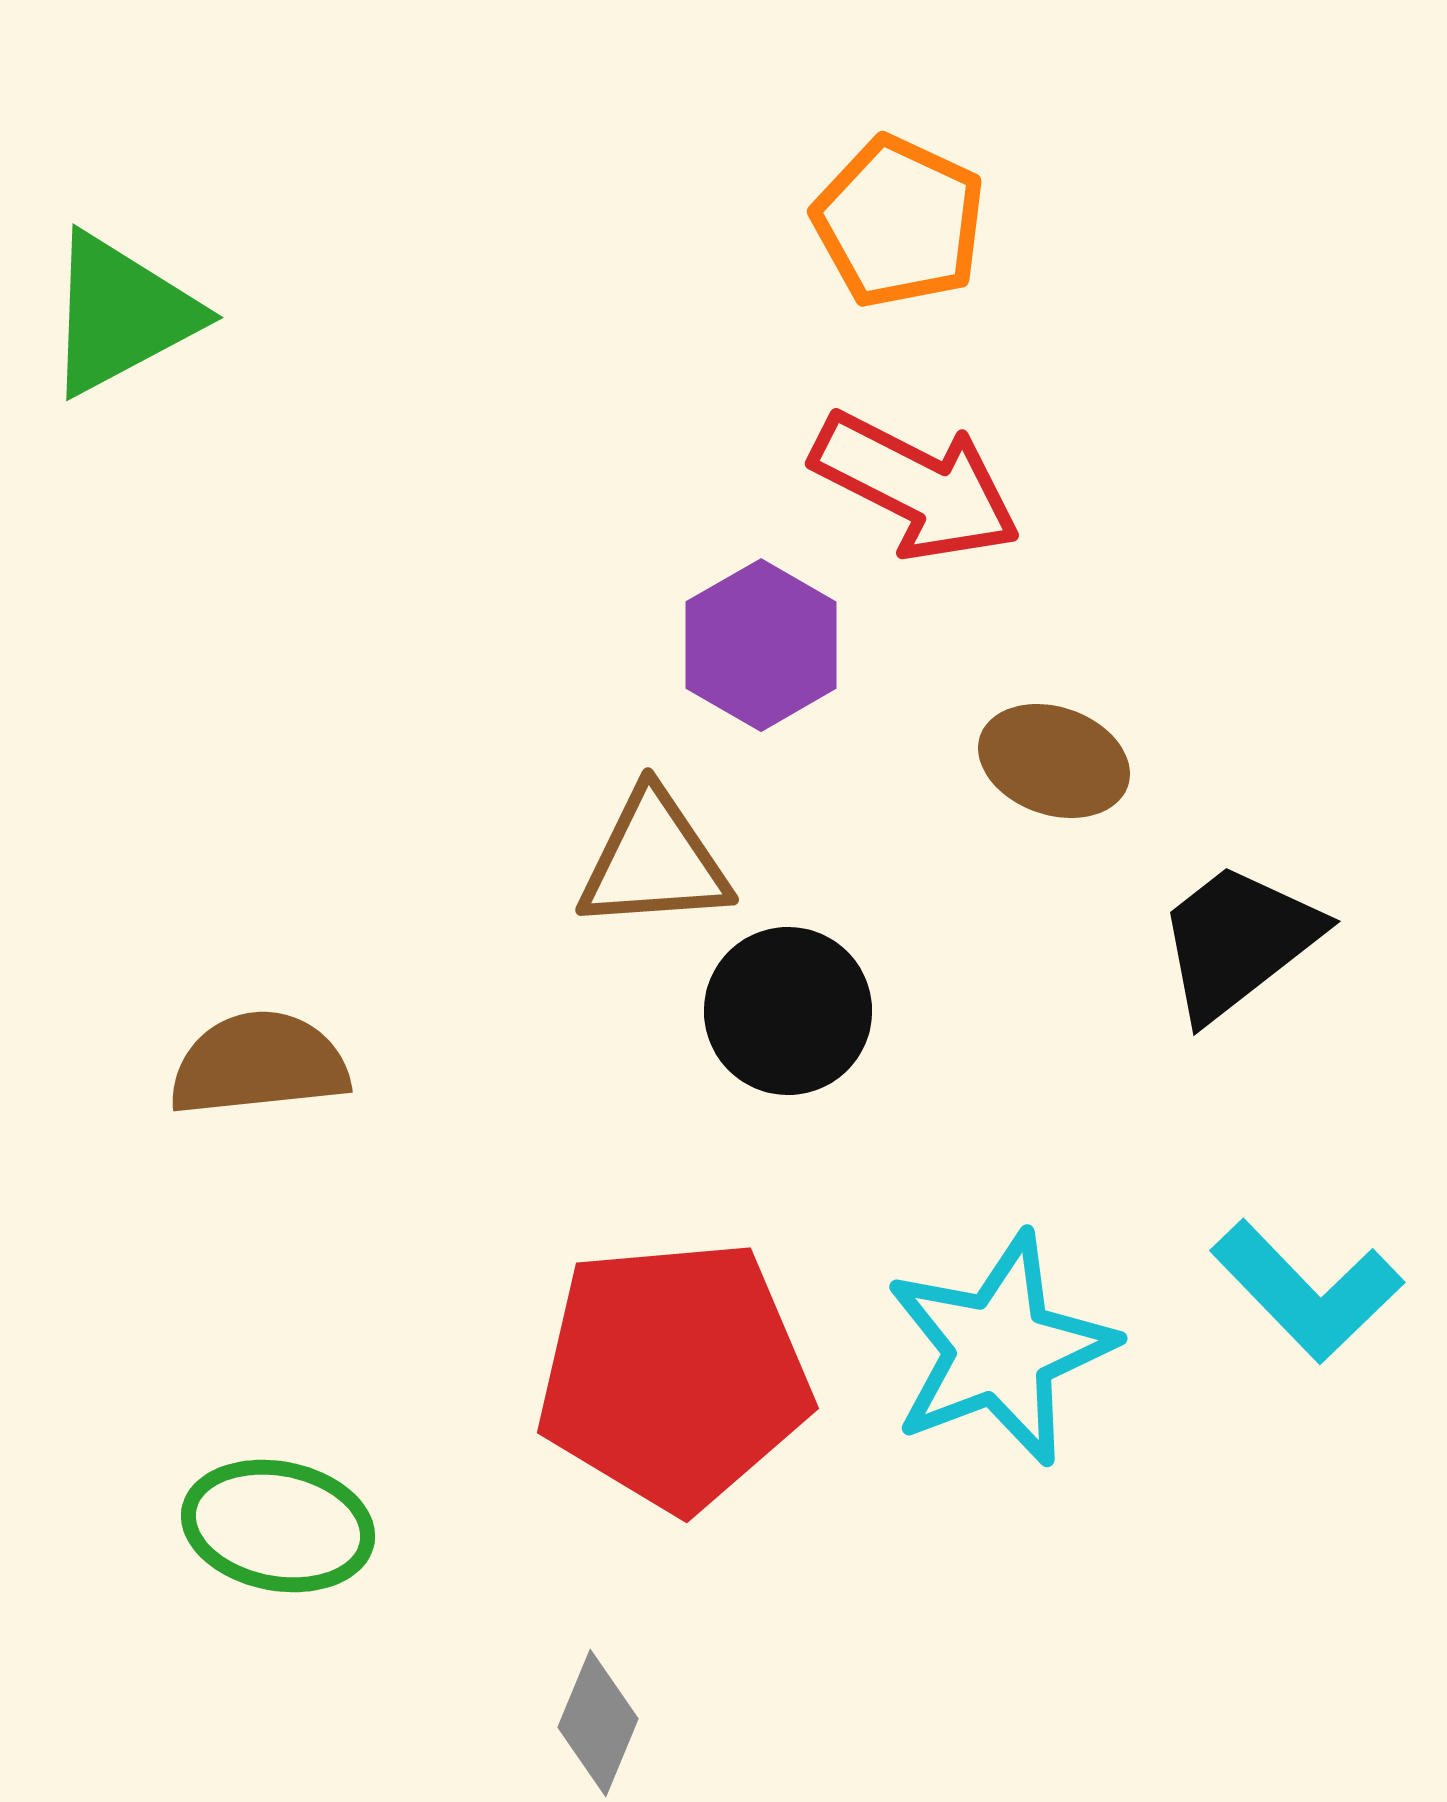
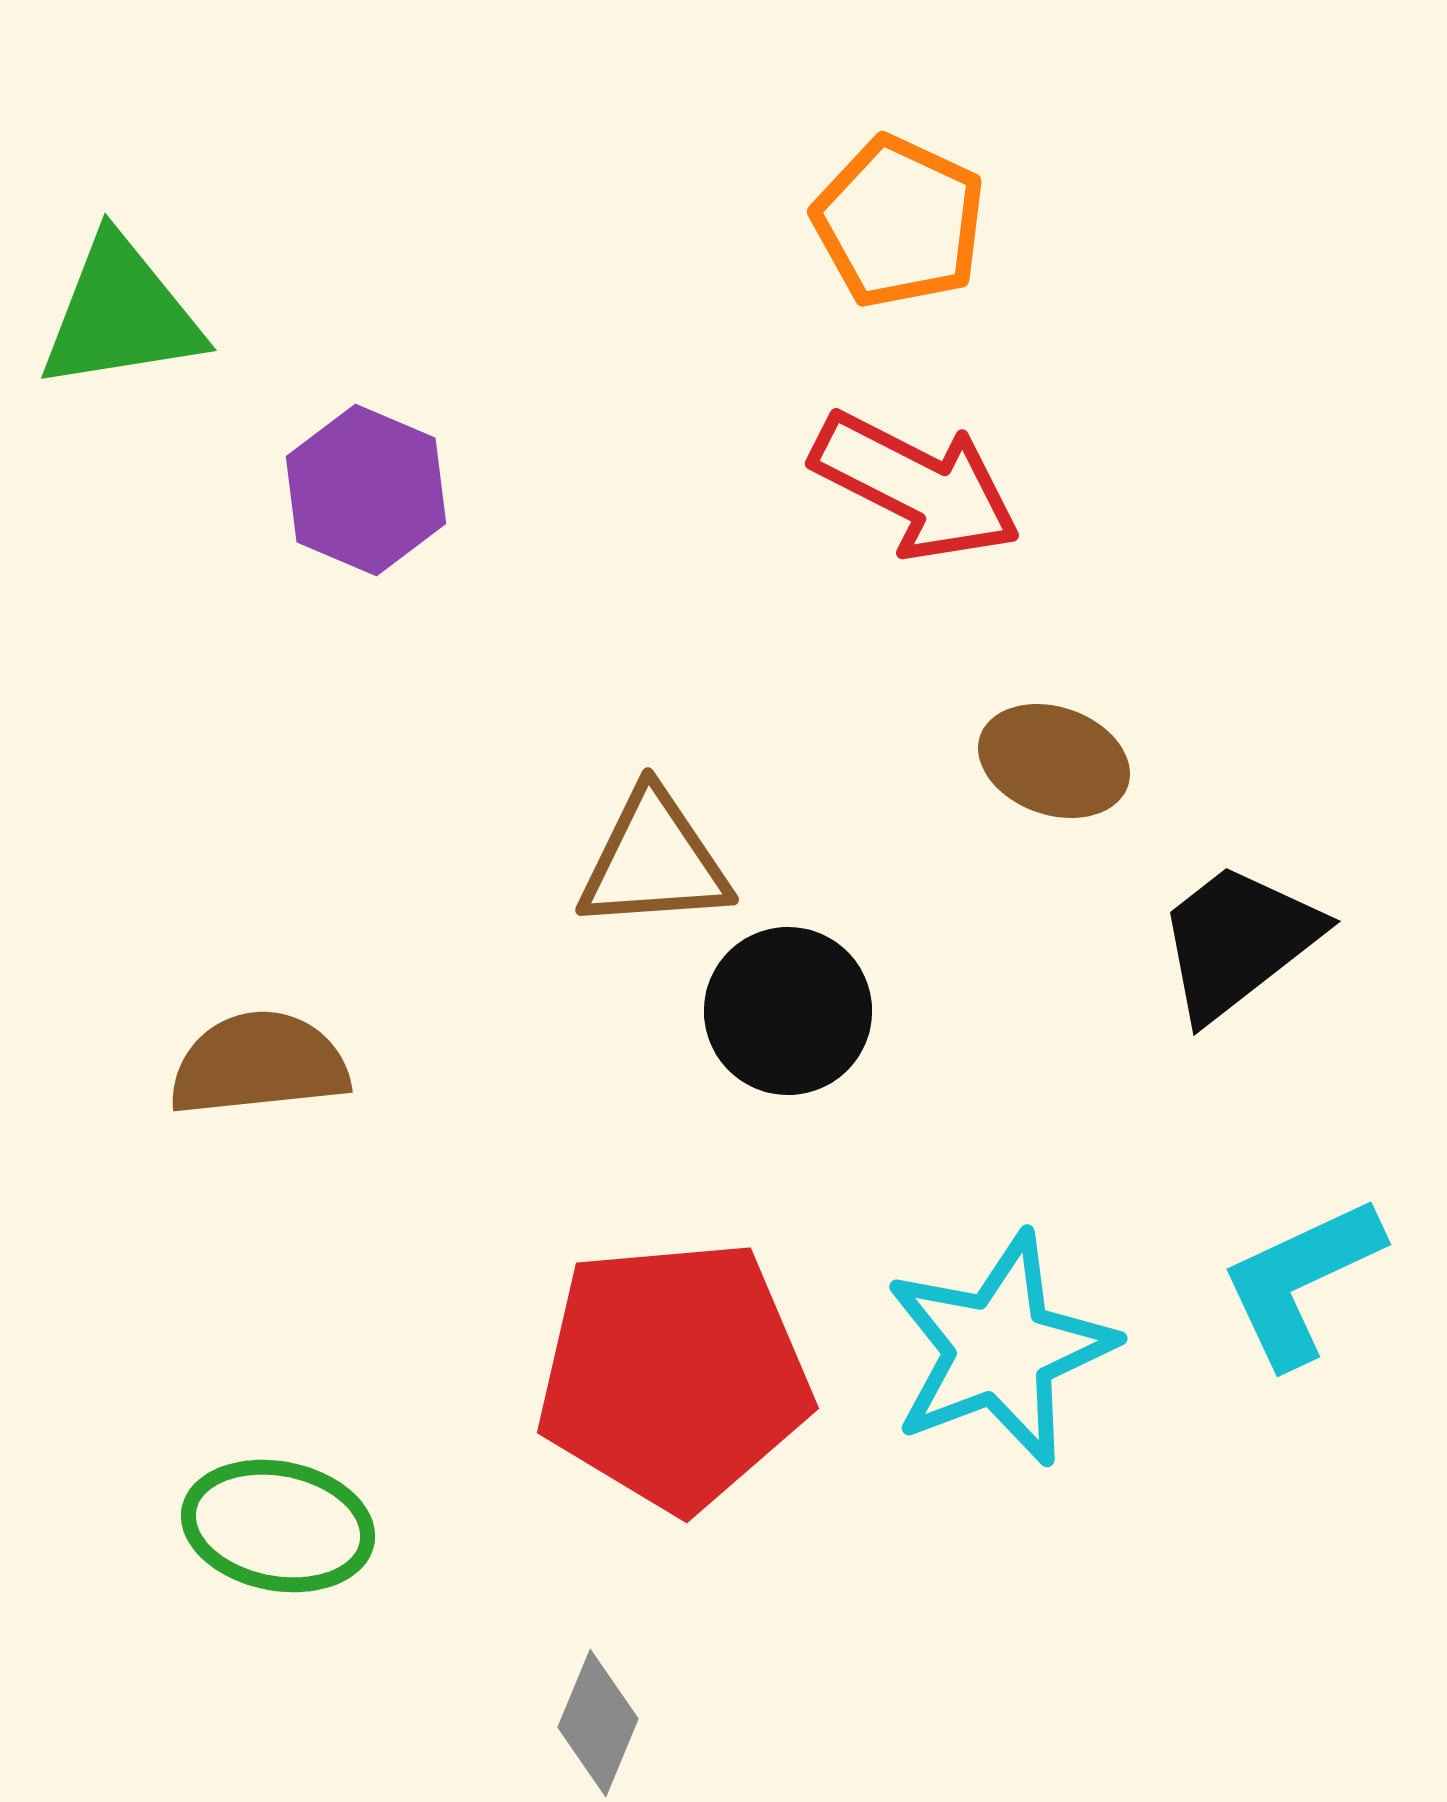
green triangle: rotated 19 degrees clockwise
purple hexagon: moved 395 px left, 155 px up; rotated 7 degrees counterclockwise
cyan L-shape: moved 6 px left, 10 px up; rotated 109 degrees clockwise
